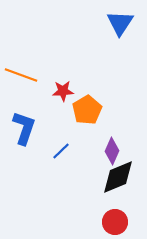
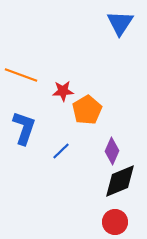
black diamond: moved 2 px right, 4 px down
